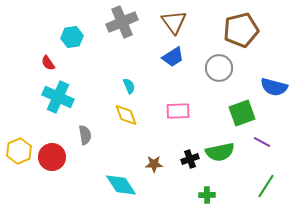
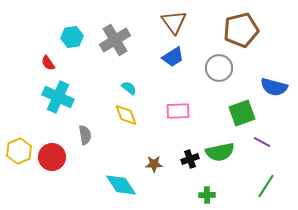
gray cross: moved 7 px left, 18 px down; rotated 8 degrees counterclockwise
cyan semicircle: moved 2 px down; rotated 28 degrees counterclockwise
